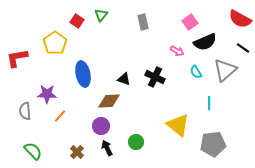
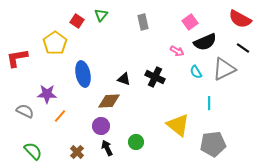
gray triangle: moved 1 px left, 1 px up; rotated 15 degrees clockwise
gray semicircle: rotated 120 degrees clockwise
